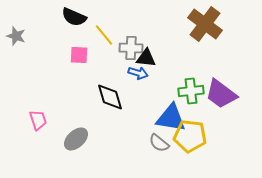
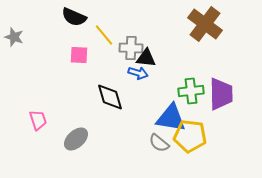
gray star: moved 2 px left, 1 px down
purple trapezoid: rotated 128 degrees counterclockwise
